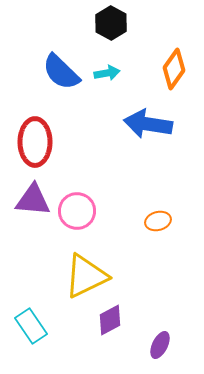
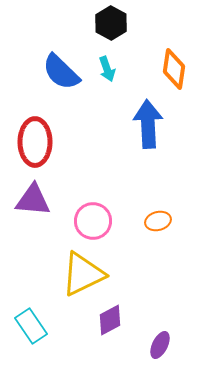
orange diamond: rotated 27 degrees counterclockwise
cyan arrow: moved 4 px up; rotated 80 degrees clockwise
blue arrow: rotated 78 degrees clockwise
pink circle: moved 16 px right, 10 px down
yellow triangle: moved 3 px left, 2 px up
